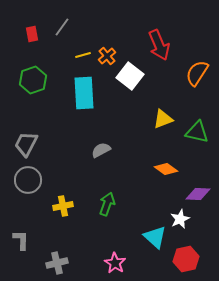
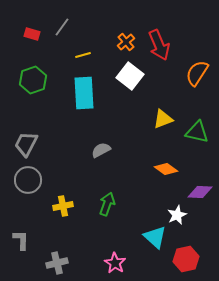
red rectangle: rotated 63 degrees counterclockwise
orange cross: moved 19 px right, 14 px up
purple diamond: moved 2 px right, 2 px up
white star: moved 3 px left, 4 px up
